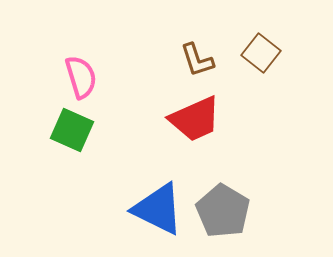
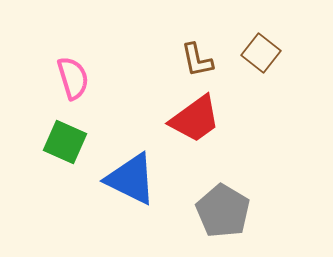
brown L-shape: rotated 6 degrees clockwise
pink semicircle: moved 8 px left, 1 px down
red trapezoid: rotated 12 degrees counterclockwise
green square: moved 7 px left, 12 px down
blue triangle: moved 27 px left, 30 px up
